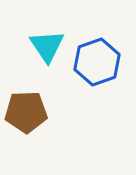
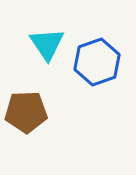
cyan triangle: moved 2 px up
